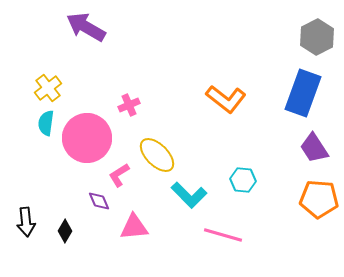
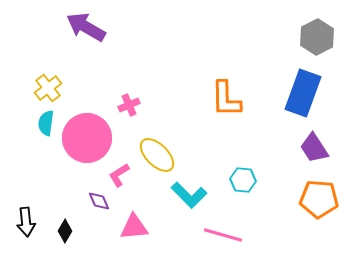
orange L-shape: rotated 51 degrees clockwise
